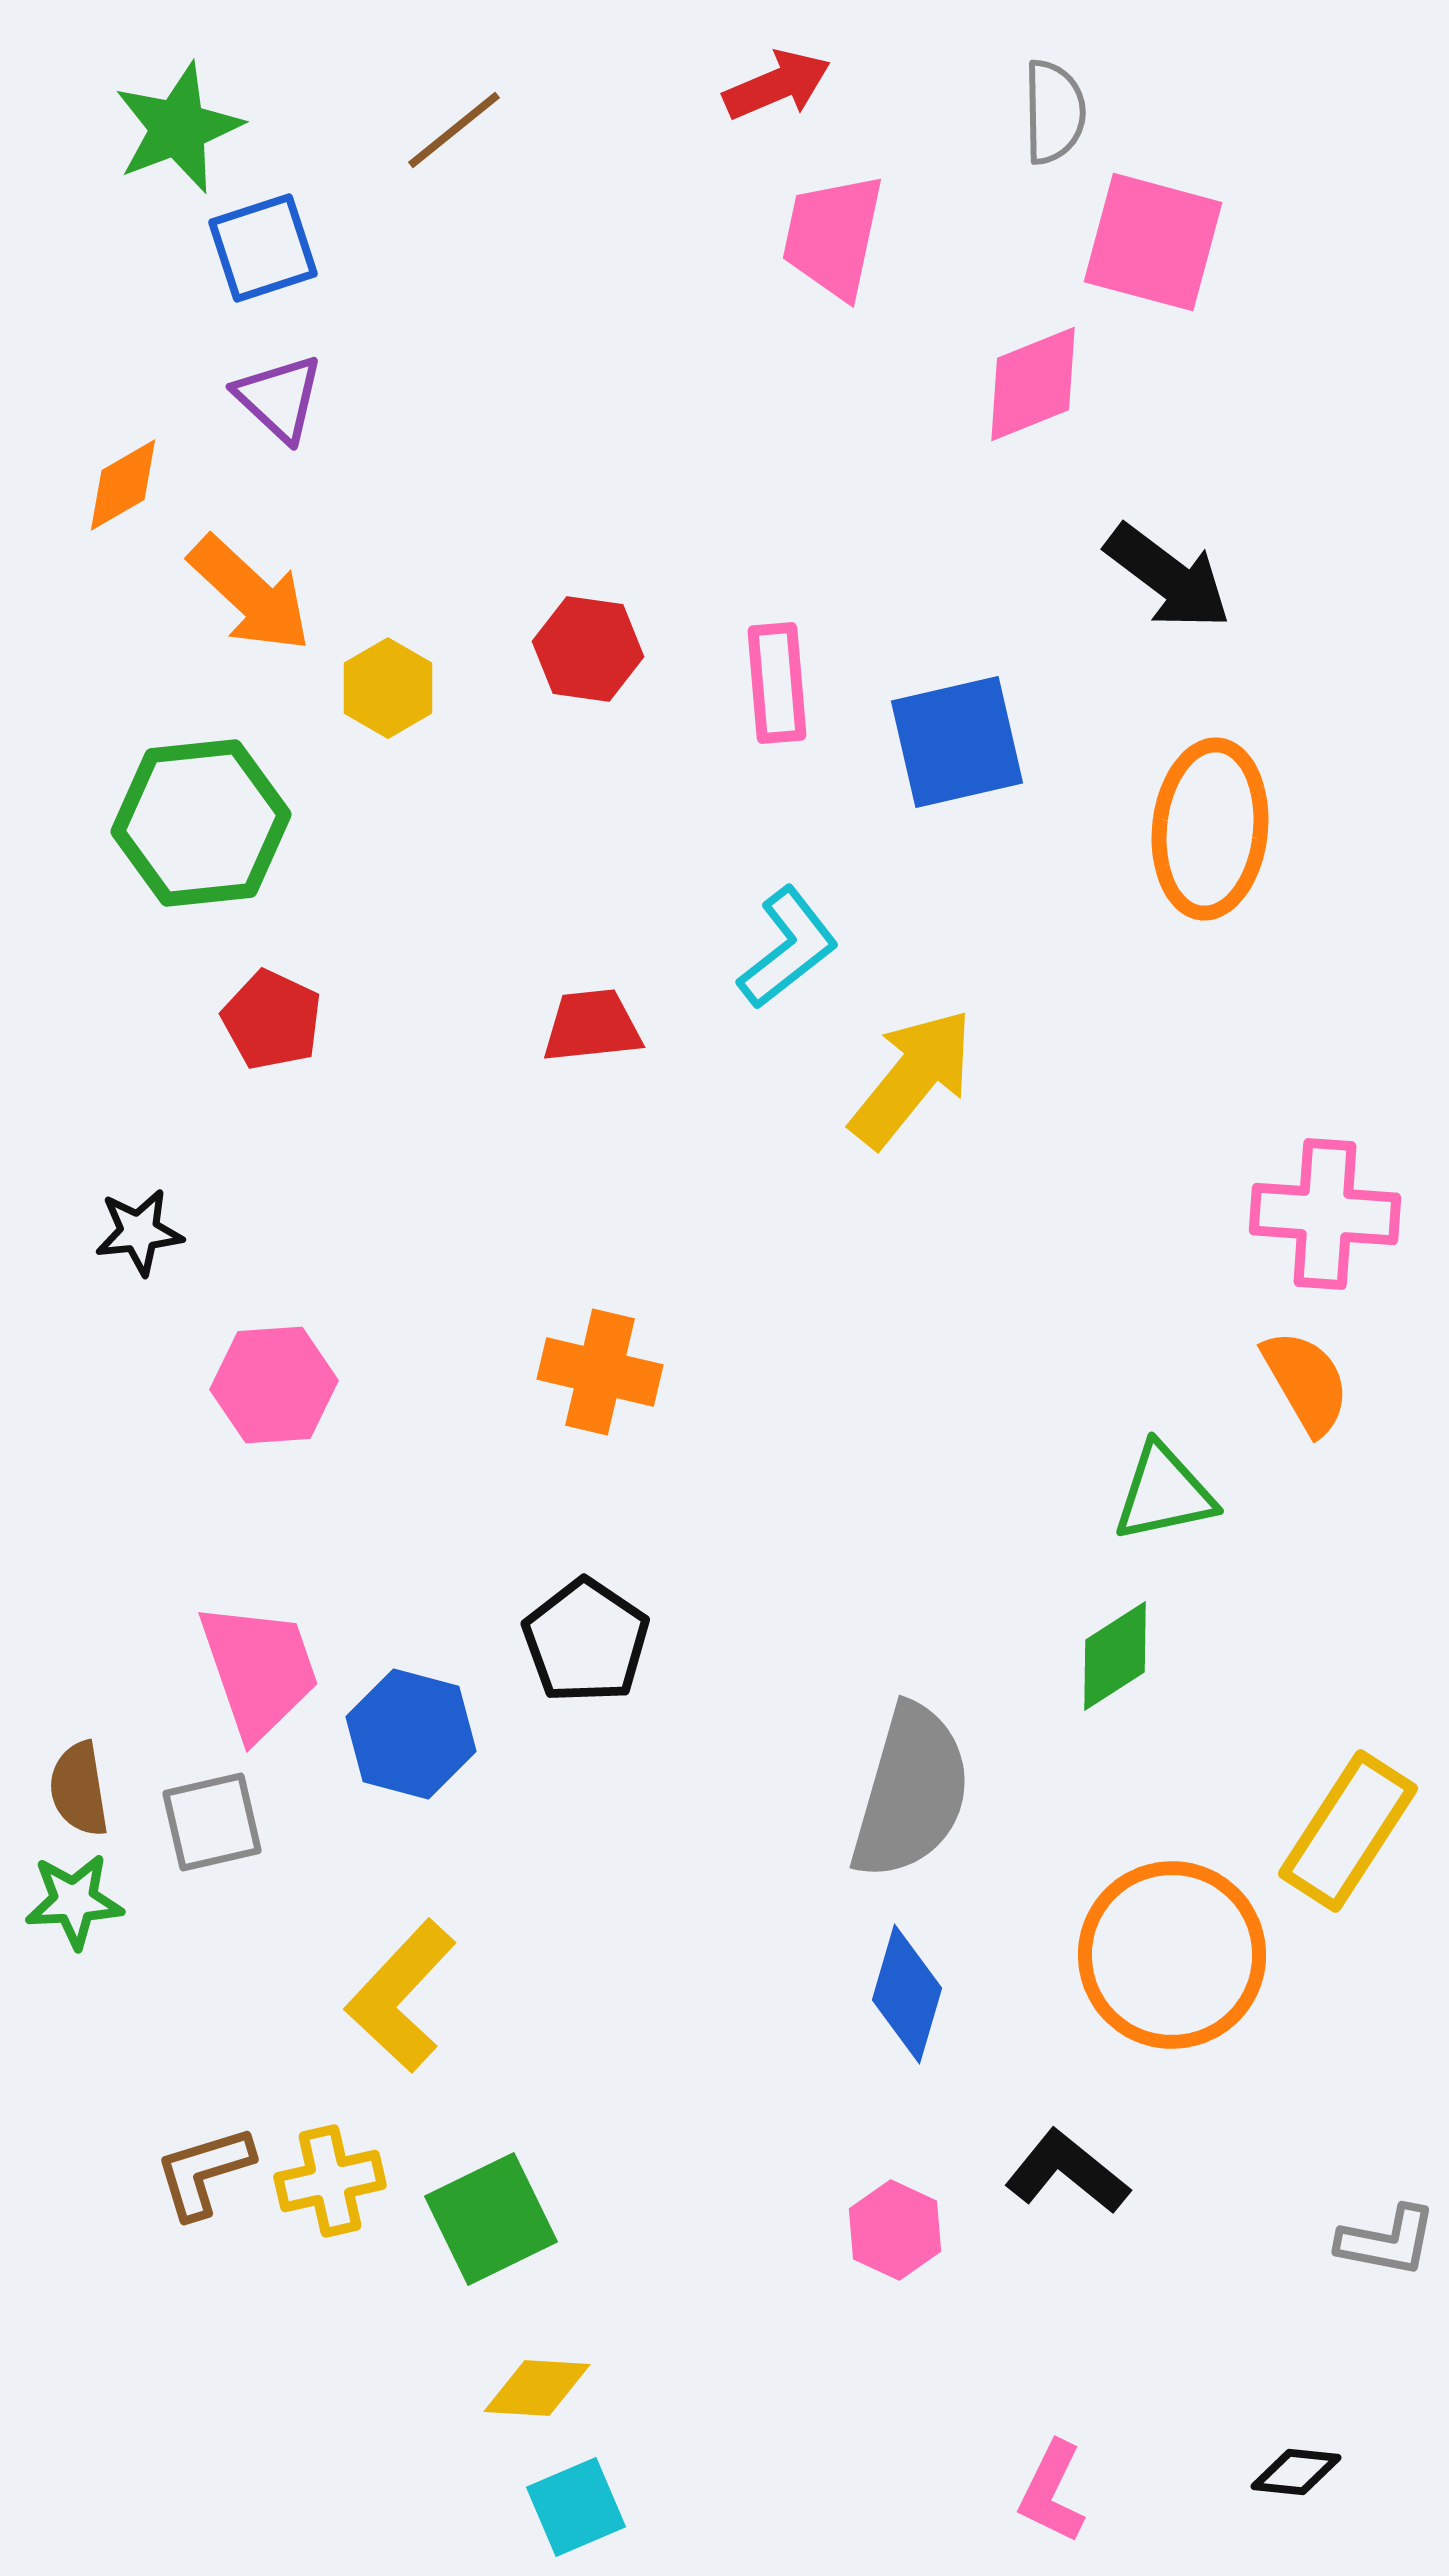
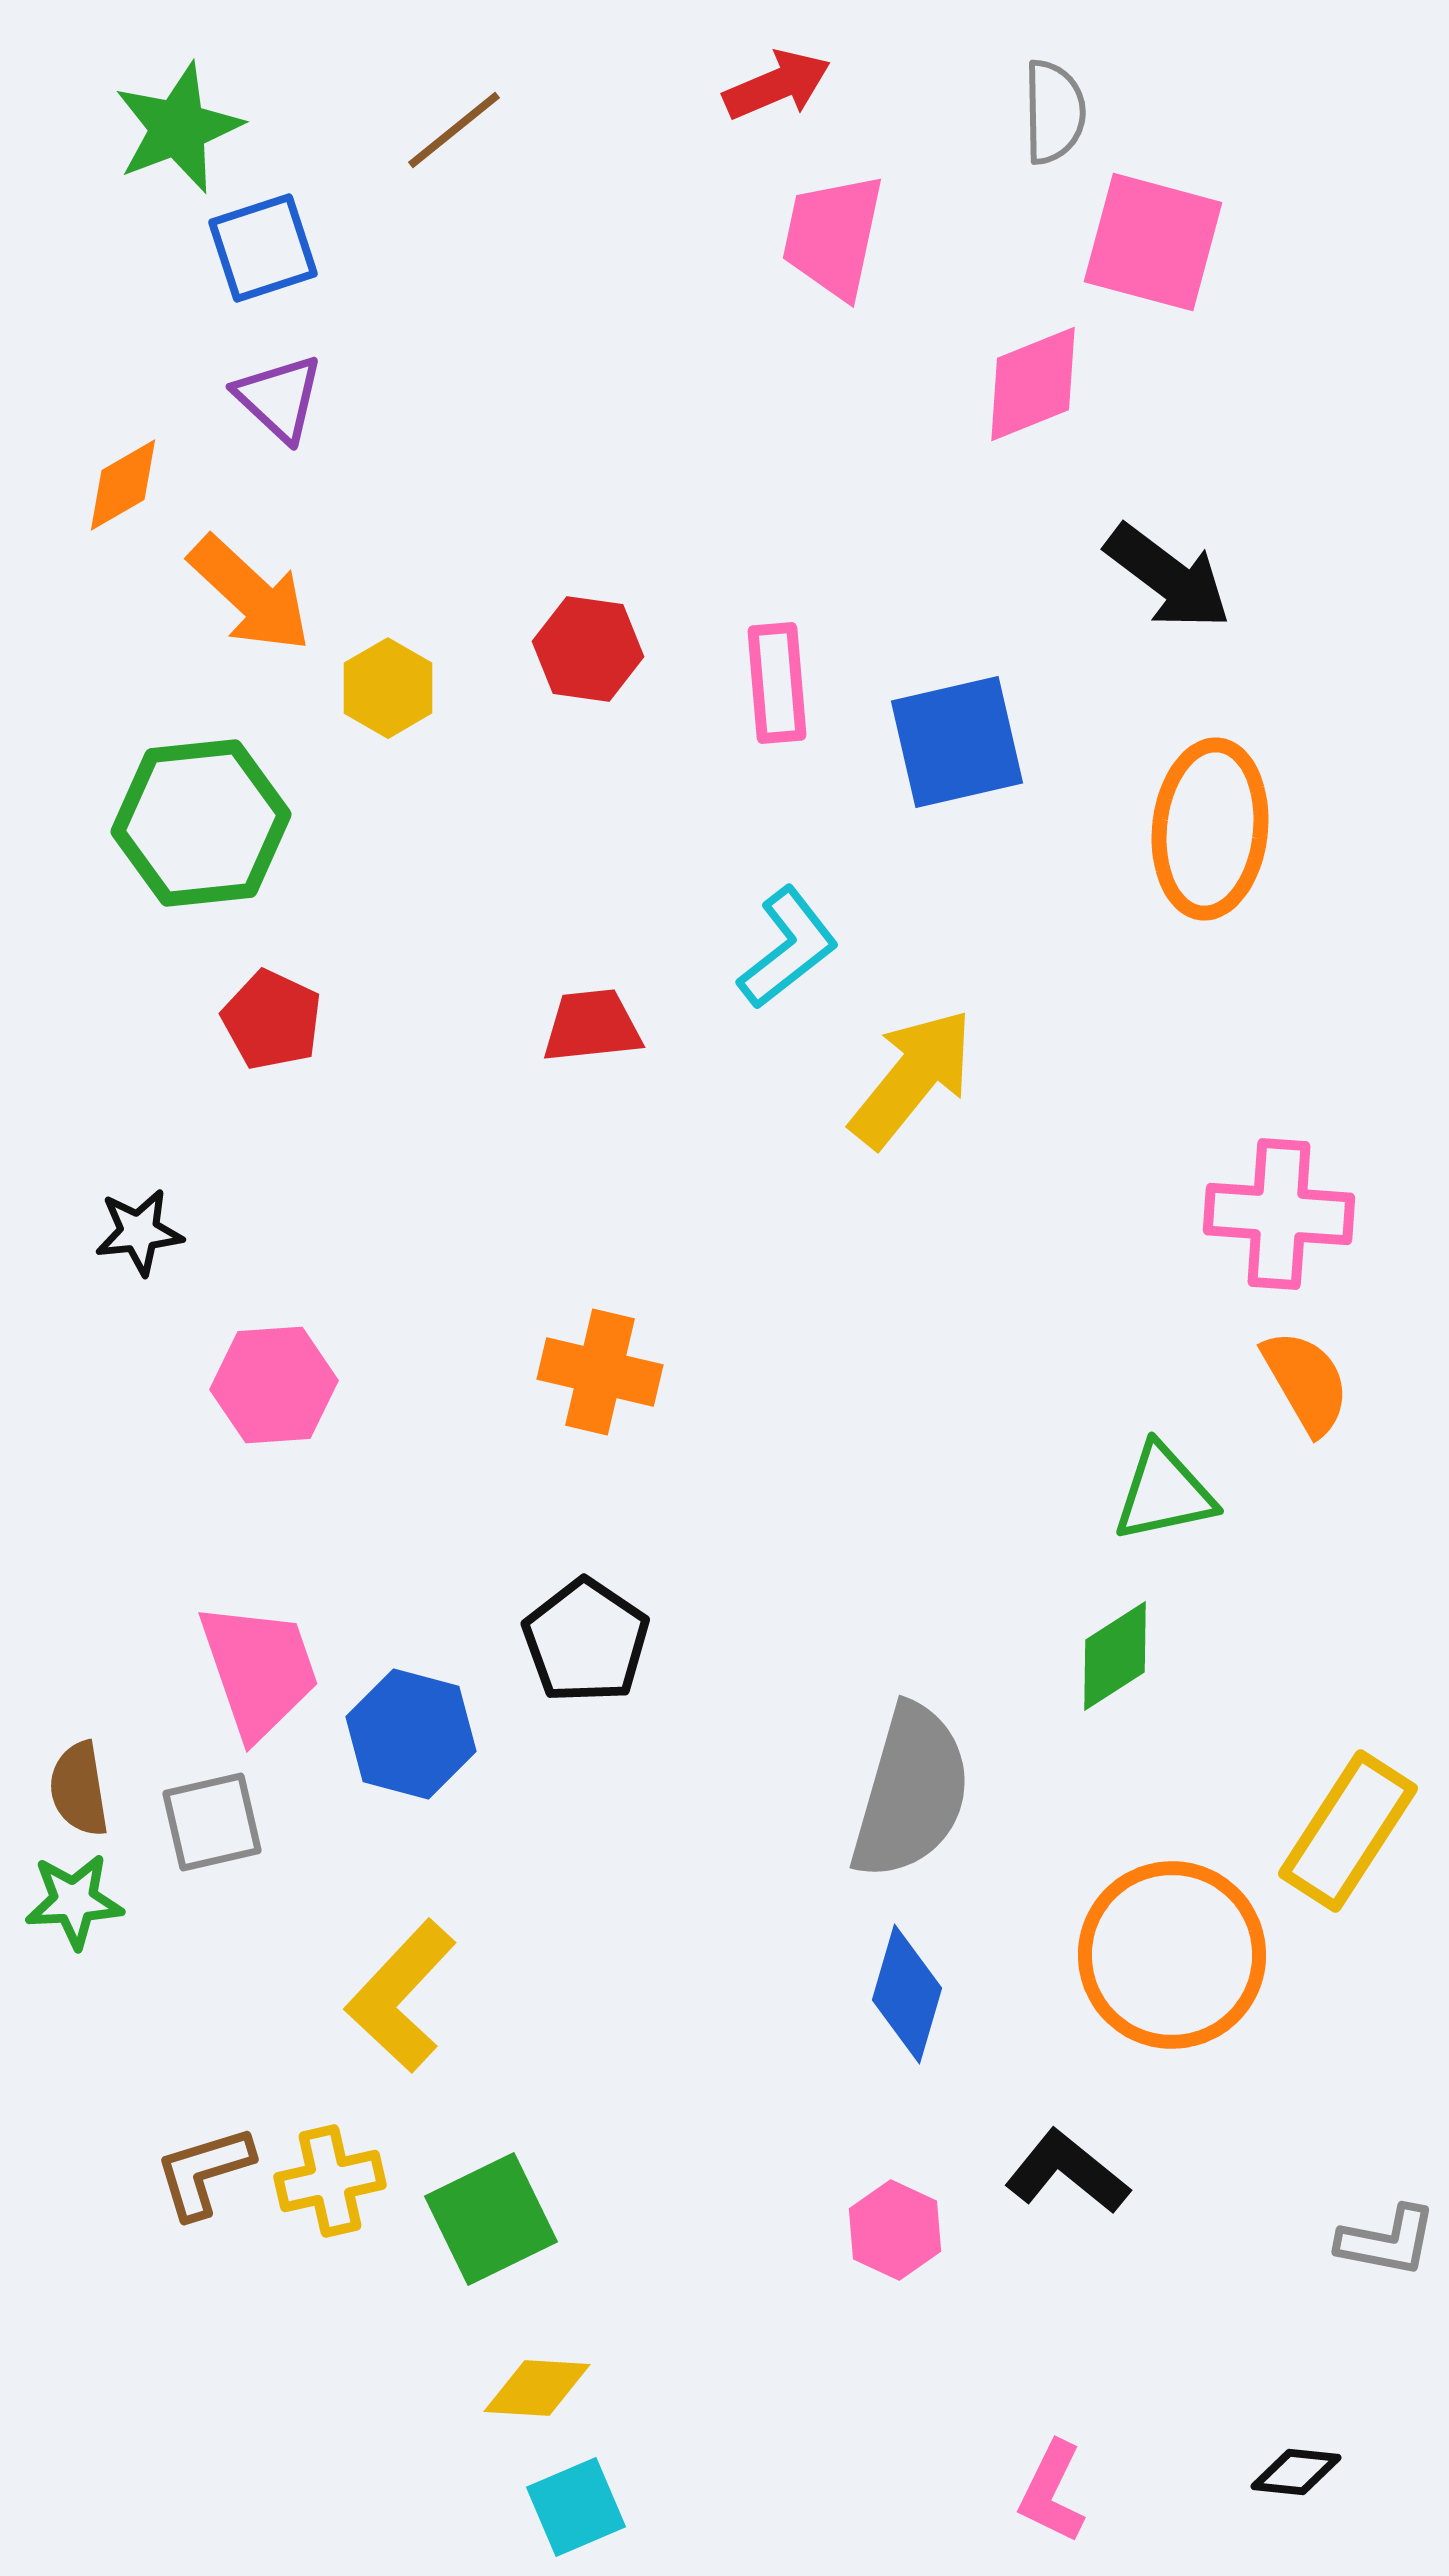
pink cross at (1325, 1214): moved 46 px left
